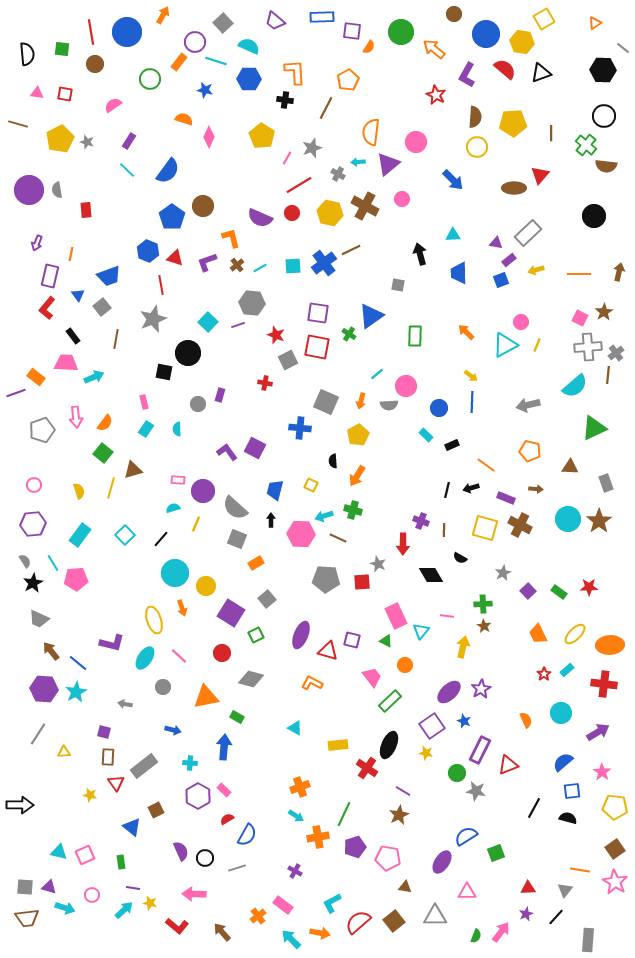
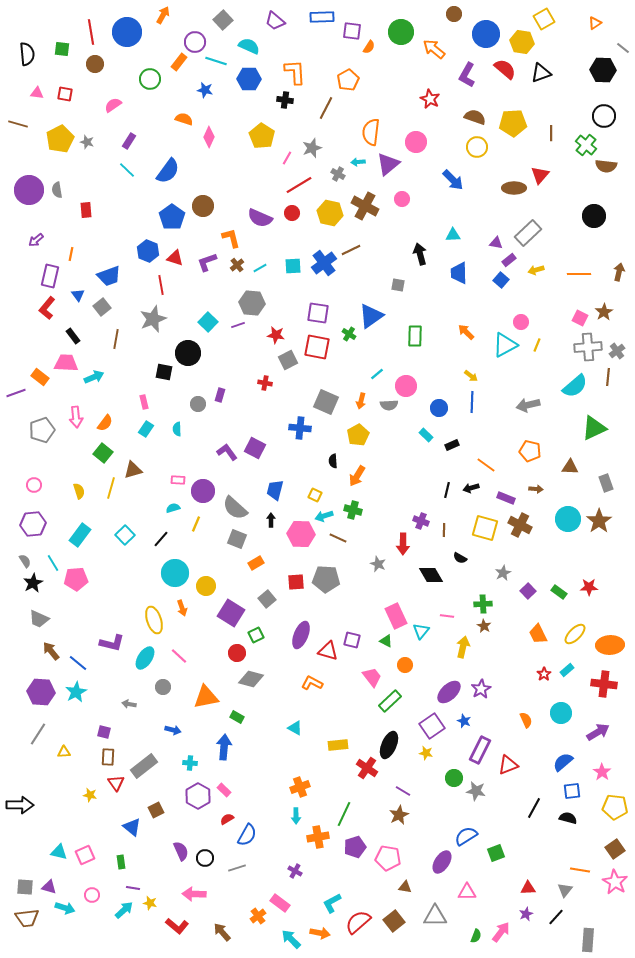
gray square at (223, 23): moved 3 px up
red star at (436, 95): moved 6 px left, 4 px down
brown semicircle at (475, 117): rotated 75 degrees counterclockwise
purple arrow at (37, 243): moved 1 px left, 3 px up; rotated 28 degrees clockwise
blue square at (501, 280): rotated 28 degrees counterclockwise
red star at (276, 335): rotated 12 degrees counterclockwise
gray cross at (616, 353): moved 1 px right, 2 px up
brown line at (608, 375): moved 2 px down
orange rectangle at (36, 377): moved 4 px right
yellow square at (311, 485): moved 4 px right, 10 px down
red square at (362, 582): moved 66 px left
red circle at (222, 653): moved 15 px right
purple hexagon at (44, 689): moved 3 px left, 3 px down
gray arrow at (125, 704): moved 4 px right
green circle at (457, 773): moved 3 px left, 5 px down
cyan arrow at (296, 816): rotated 56 degrees clockwise
pink rectangle at (283, 905): moved 3 px left, 2 px up
